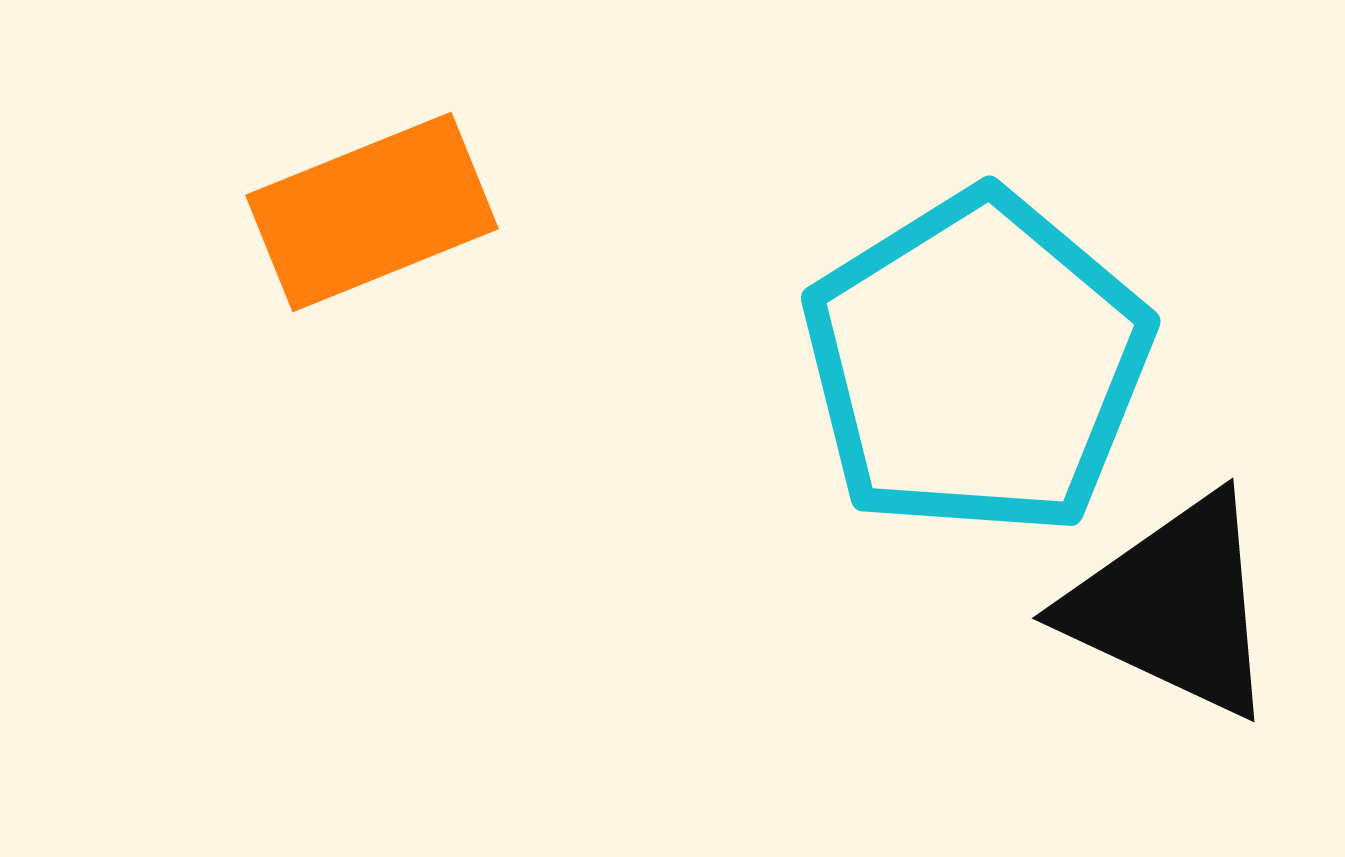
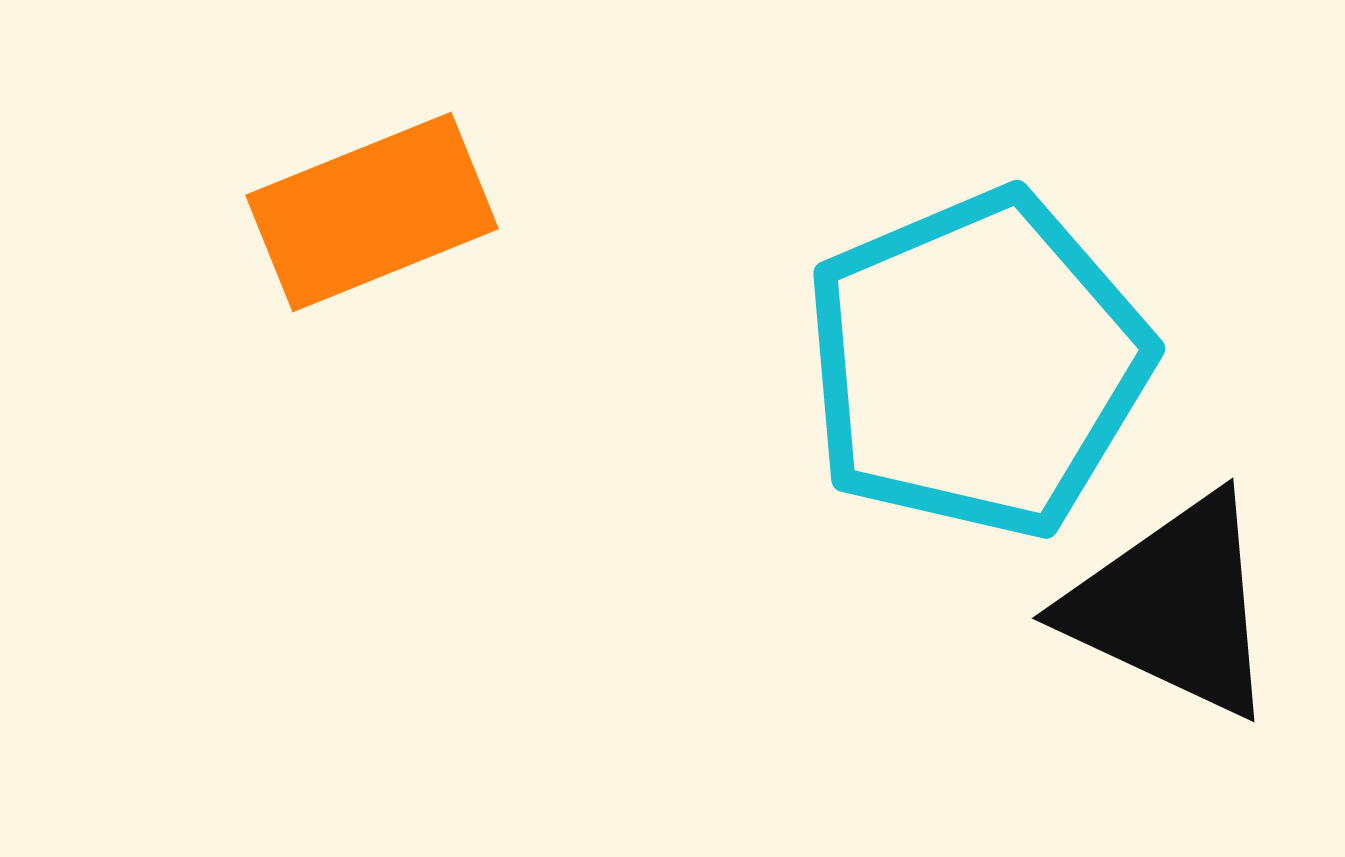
cyan pentagon: rotated 9 degrees clockwise
